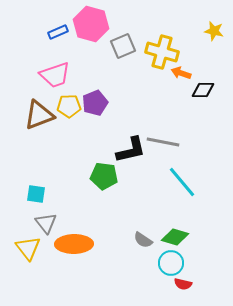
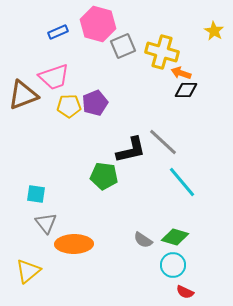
pink hexagon: moved 7 px right
yellow star: rotated 18 degrees clockwise
pink trapezoid: moved 1 px left, 2 px down
black diamond: moved 17 px left
brown triangle: moved 16 px left, 20 px up
gray line: rotated 32 degrees clockwise
yellow triangle: moved 23 px down; rotated 28 degrees clockwise
cyan circle: moved 2 px right, 2 px down
red semicircle: moved 2 px right, 8 px down; rotated 12 degrees clockwise
